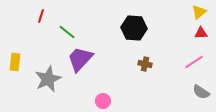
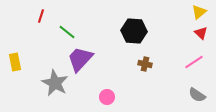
black hexagon: moved 3 px down
red triangle: rotated 48 degrees clockwise
yellow rectangle: rotated 18 degrees counterclockwise
gray star: moved 7 px right, 4 px down; rotated 20 degrees counterclockwise
gray semicircle: moved 4 px left, 3 px down
pink circle: moved 4 px right, 4 px up
